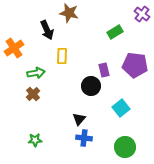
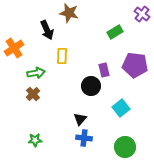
black triangle: moved 1 px right
